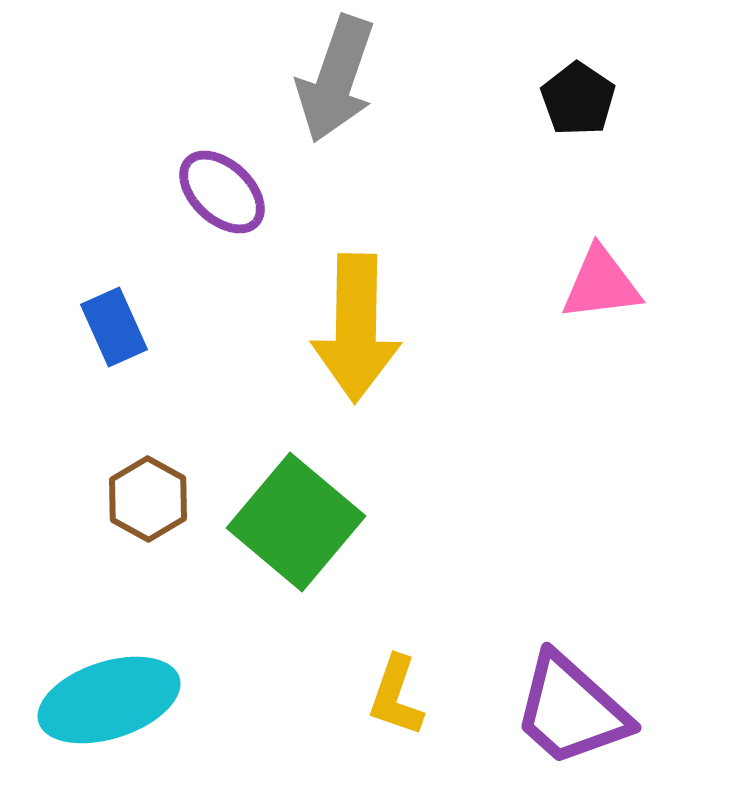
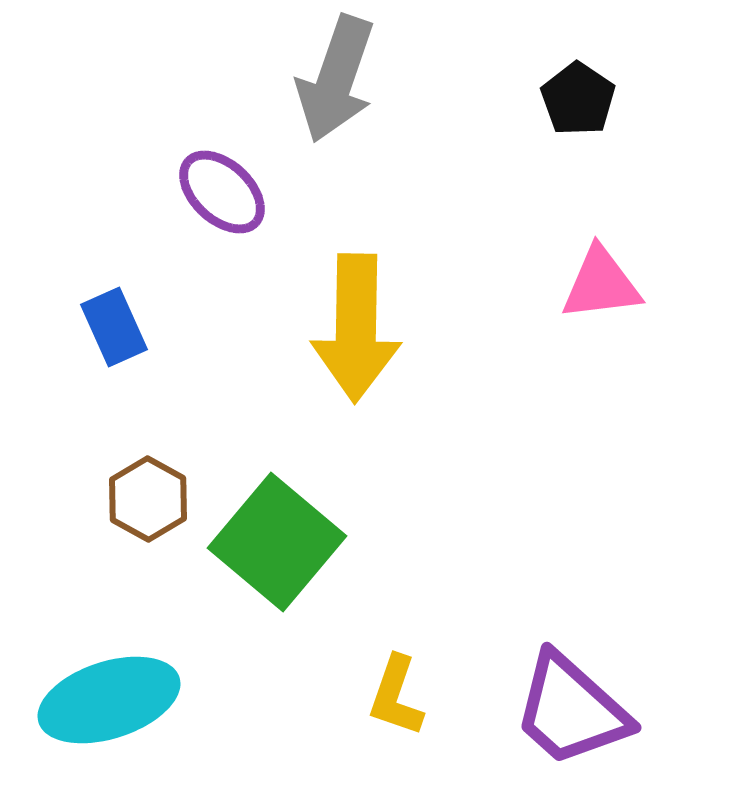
green square: moved 19 px left, 20 px down
